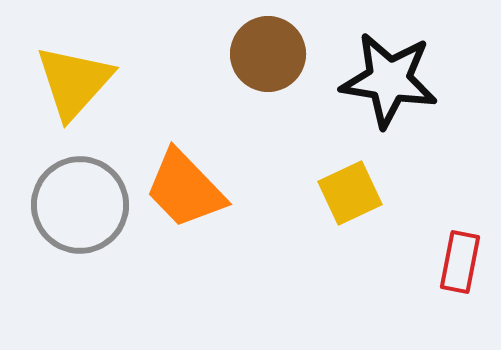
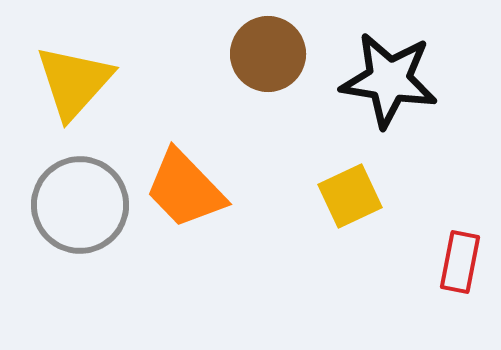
yellow square: moved 3 px down
